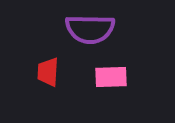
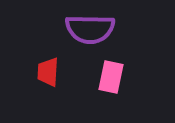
pink rectangle: rotated 76 degrees counterclockwise
